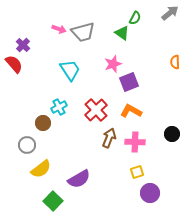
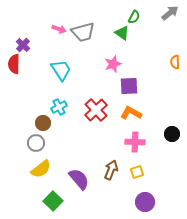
green semicircle: moved 1 px left, 1 px up
red semicircle: rotated 138 degrees counterclockwise
cyan trapezoid: moved 9 px left
purple square: moved 4 px down; rotated 18 degrees clockwise
orange L-shape: moved 2 px down
brown arrow: moved 2 px right, 32 px down
gray circle: moved 9 px right, 2 px up
purple semicircle: rotated 100 degrees counterclockwise
purple circle: moved 5 px left, 9 px down
